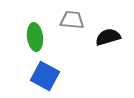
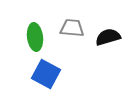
gray trapezoid: moved 8 px down
blue square: moved 1 px right, 2 px up
